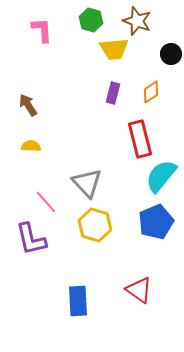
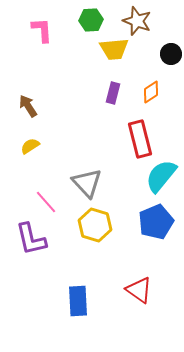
green hexagon: rotated 20 degrees counterclockwise
brown arrow: moved 1 px down
yellow semicircle: moved 1 px left; rotated 36 degrees counterclockwise
